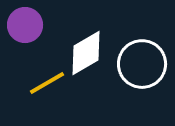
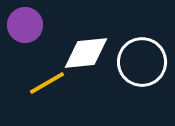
white diamond: rotated 24 degrees clockwise
white circle: moved 2 px up
